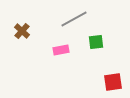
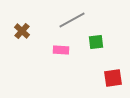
gray line: moved 2 px left, 1 px down
pink rectangle: rotated 14 degrees clockwise
red square: moved 4 px up
